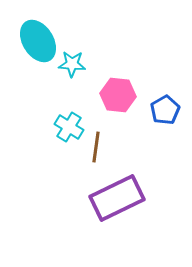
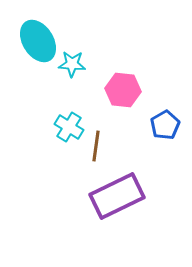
pink hexagon: moved 5 px right, 5 px up
blue pentagon: moved 15 px down
brown line: moved 1 px up
purple rectangle: moved 2 px up
